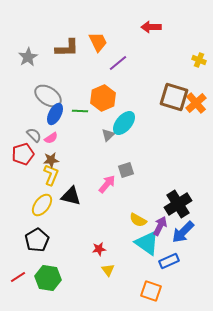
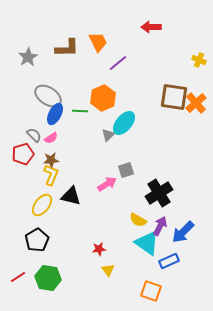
brown square: rotated 8 degrees counterclockwise
pink arrow: rotated 18 degrees clockwise
black cross: moved 19 px left, 11 px up
